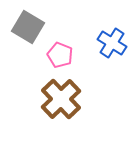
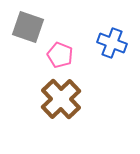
gray square: rotated 12 degrees counterclockwise
blue cross: rotated 12 degrees counterclockwise
